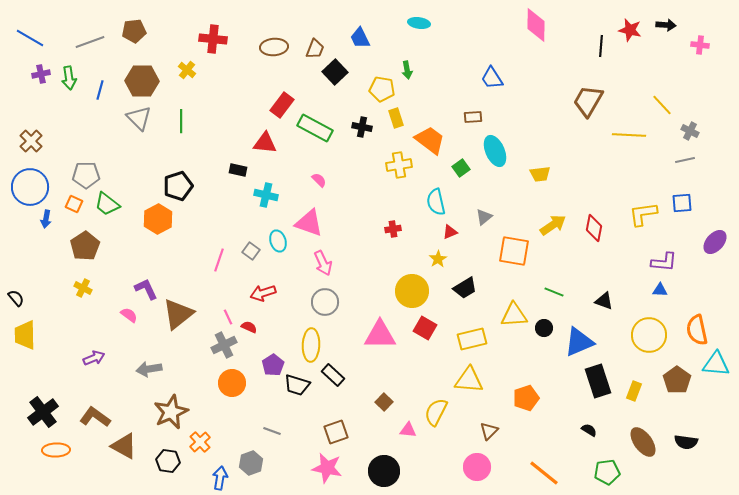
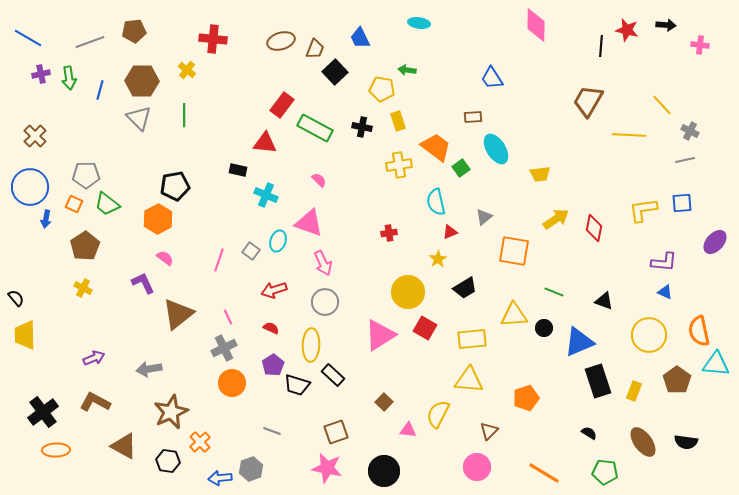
red star at (630, 30): moved 3 px left
blue line at (30, 38): moved 2 px left
brown ellipse at (274, 47): moved 7 px right, 6 px up; rotated 12 degrees counterclockwise
green arrow at (407, 70): rotated 108 degrees clockwise
yellow rectangle at (396, 118): moved 2 px right, 3 px down
green line at (181, 121): moved 3 px right, 6 px up
orange trapezoid at (430, 140): moved 6 px right, 7 px down
brown cross at (31, 141): moved 4 px right, 5 px up
cyan ellipse at (495, 151): moved 1 px right, 2 px up; rotated 8 degrees counterclockwise
black pentagon at (178, 186): moved 3 px left; rotated 8 degrees clockwise
cyan cross at (266, 195): rotated 10 degrees clockwise
yellow L-shape at (643, 214): moved 4 px up
yellow arrow at (553, 225): moved 3 px right, 6 px up
red cross at (393, 229): moved 4 px left, 4 px down
cyan ellipse at (278, 241): rotated 35 degrees clockwise
purple L-shape at (146, 289): moved 3 px left, 6 px up
blue triangle at (660, 290): moved 5 px right, 2 px down; rotated 21 degrees clockwise
yellow circle at (412, 291): moved 4 px left, 1 px down
red arrow at (263, 293): moved 11 px right, 3 px up
pink semicircle at (129, 315): moved 36 px right, 57 px up
red semicircle at (249, 327): moved 22 px right, 1 px down
orange semicircle at (697, 330): moved 2 px right, 1 px down
pink triangle at (380, 335): rotated 32 degrees counterclockwise
yellow rectangle at (472, 339): rotated 8 degrees clockwise
gray cross at (224, 345): moved 3 px down
yellow semicircle at (436, 412): moved 2 px right, 2 px down
brown L-shape at (95, 417): moved 15 px up; rotated 8 degrees counterclockwise
black semicircle at (589, 430): moved 3 px down
gray hexagon at (251, 463): moved 6 px down
green pentagon at (607, 472): moved 2 px left; rotated 15 degrees clockwise
orange line at (544, 473): rotated 8 degrees counterclockwise
blue arrow at (220, 478): rotated 105 degrees counterclockwise
